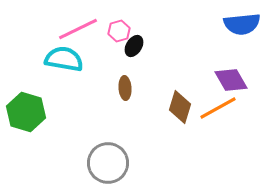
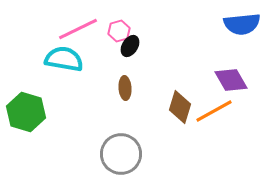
black ellipse: moved 4 px left
orange line: moved 4 px left, 3 px down
gray circle: moved 13 px right, 9 px up
